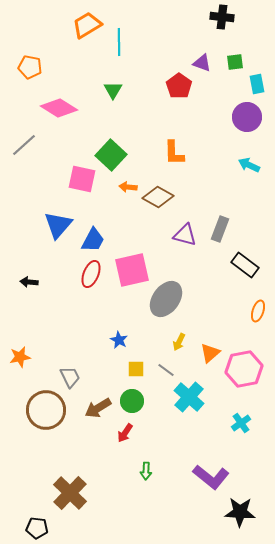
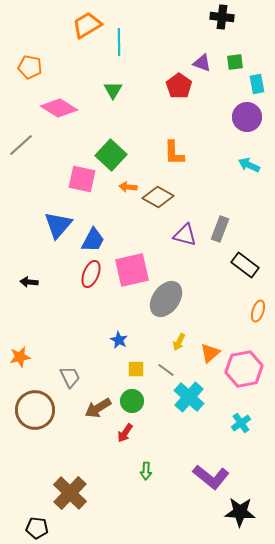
gray line at (24, 145): moved 3 px left
brown circle at (46, 410): moved 11 px left
